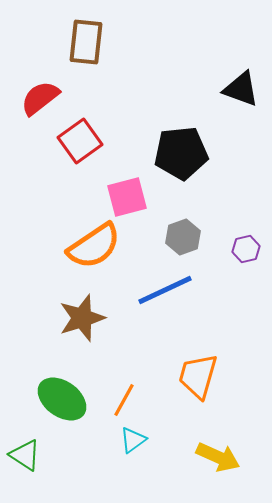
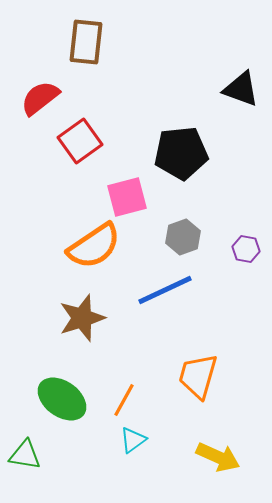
purple hexagon: rotated 24 degrees clockwise
green triangle: rotated 24 degrees counterclockwise
